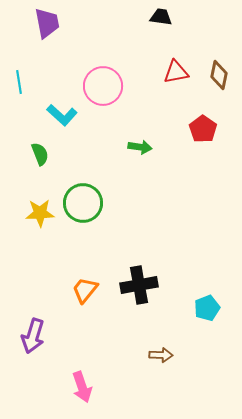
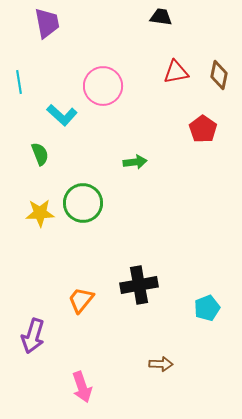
green arrow: moved 5 px left, 15 px down; rotated 15 degrees counterclockwise
orange trapezoid: moved 4 px left, 10 px down
brown arrow: moved 9 px down
